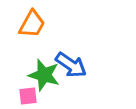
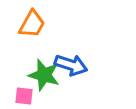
blue arrow: rotated 16 degrees counterclockwise
pink square: moved 4 px left; rotated 12 degrees clockwise
